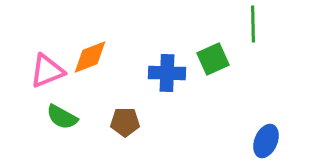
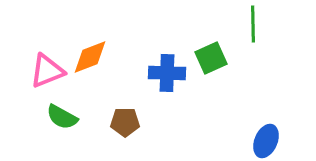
green square: moved 2 px left, 1 px up
